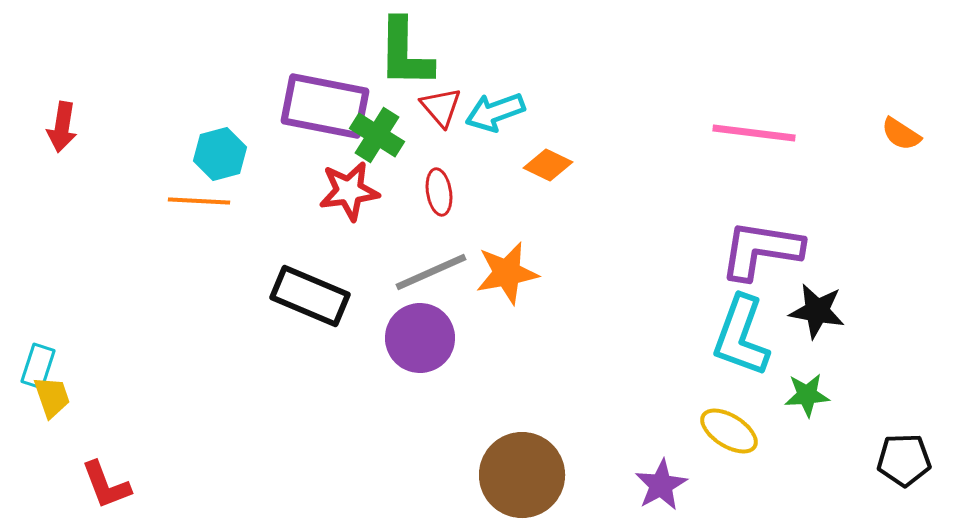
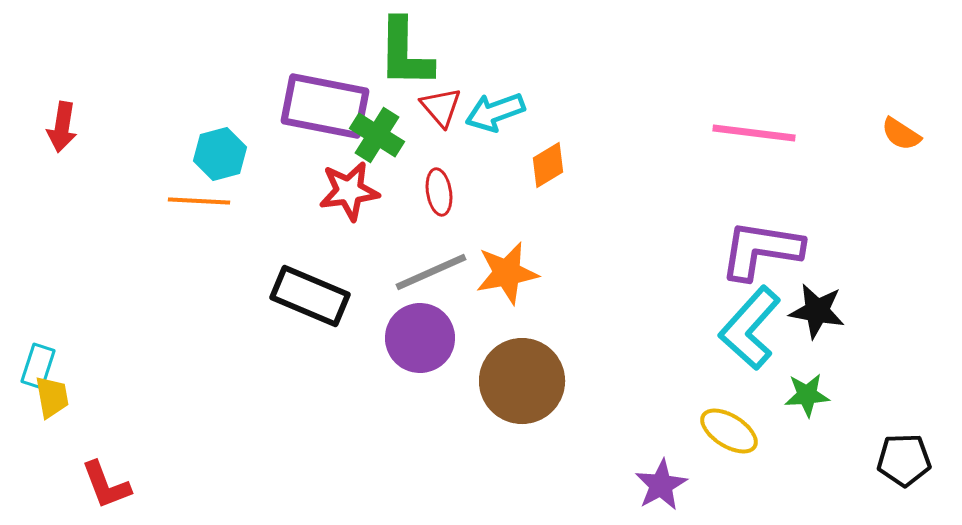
orange diamond: rotated 57 degrees counterclockwise
cyan L-shape: moved 9 px right, 8 px up; rotated 22 degrees clockwise
yellow trapezoid: rotated 9 degrees clockwise
brown circle: moved 94 px up
